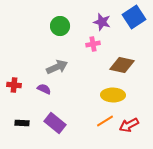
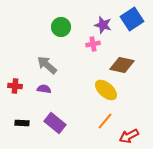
blue square: moved 2 px left, 2 px down
purple star: moved 1 px right, 3 px down
green circle: moved 1 px right, 1 px down
gray arrow: moved 10 px left, 2 px up; rotated 115 degrees counterclockwise
red cross: moved 1 px right, 1 px down
purple semicircle: rotated 16 degrees counterclockwise
yellow ellipse: moved 7 px left, 5 px up; rotated 40 degrees clockwise
orange line: rotated 18 degrees counterclockwise
red arrow: moved 11 px down
